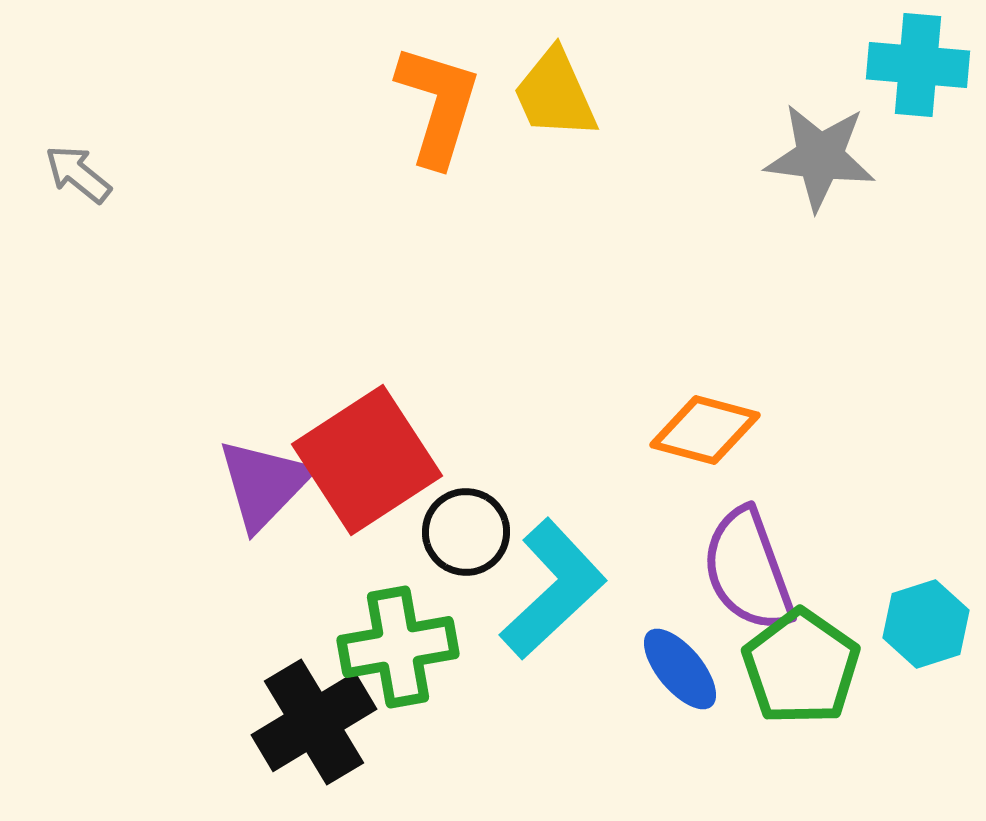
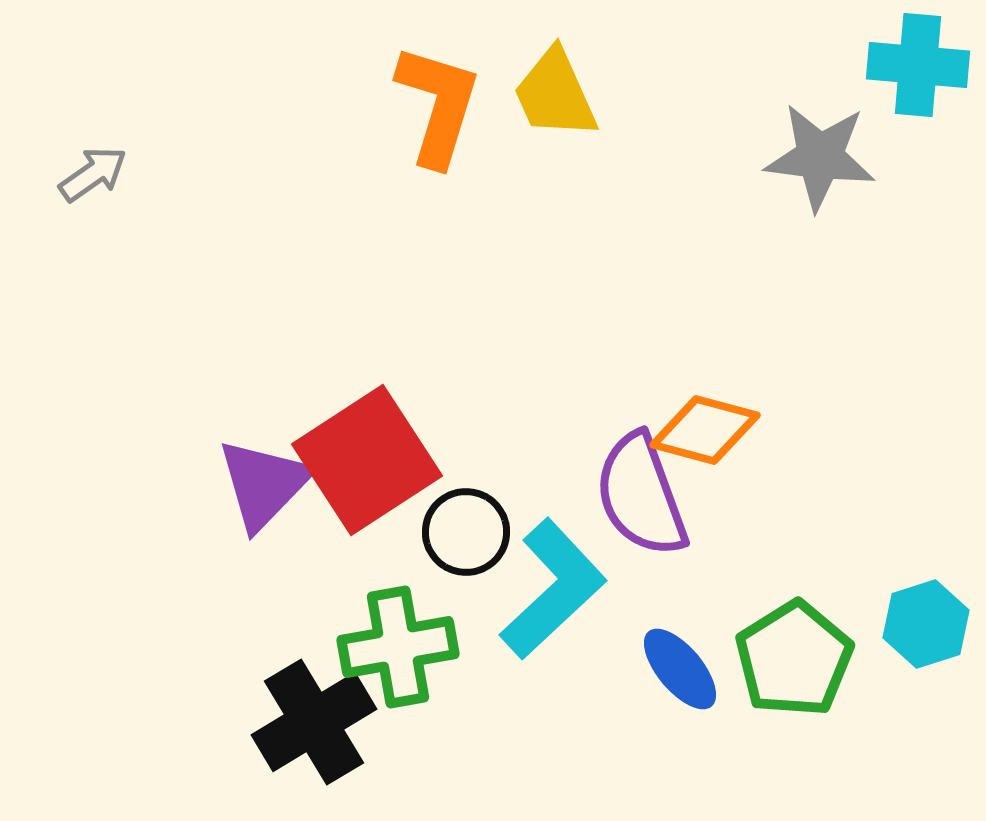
gray arrow: moved 15 px right; rotated 106 degrees clockwise
purple semicircle: moved 107 px left, 75 px up
green pentagon: moved 7 px left, 8 px up; rotated 5 degrees clockwise
